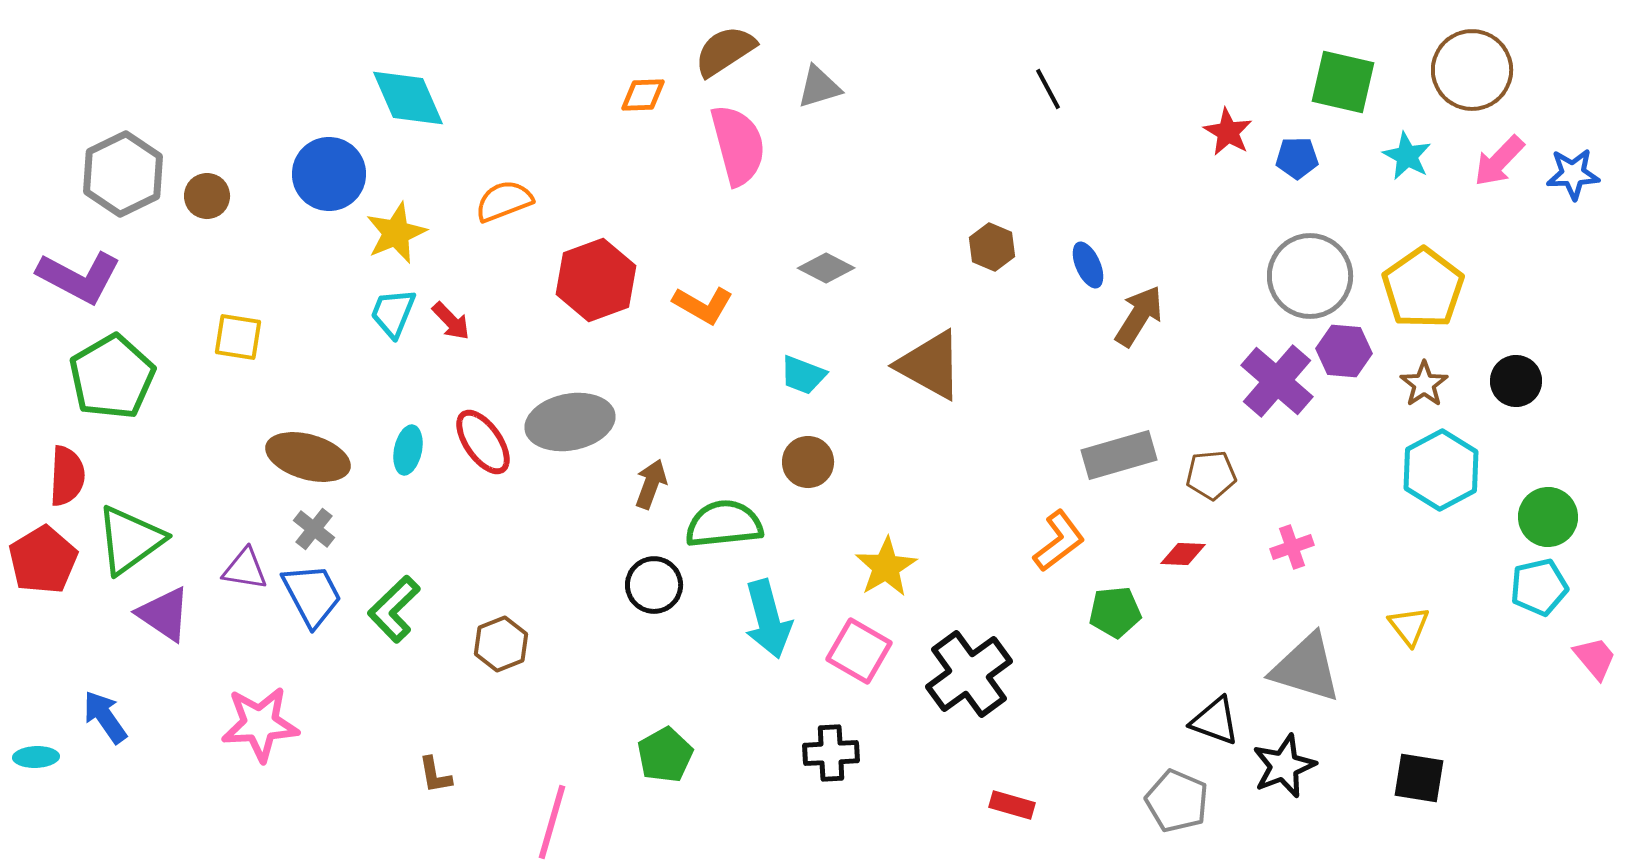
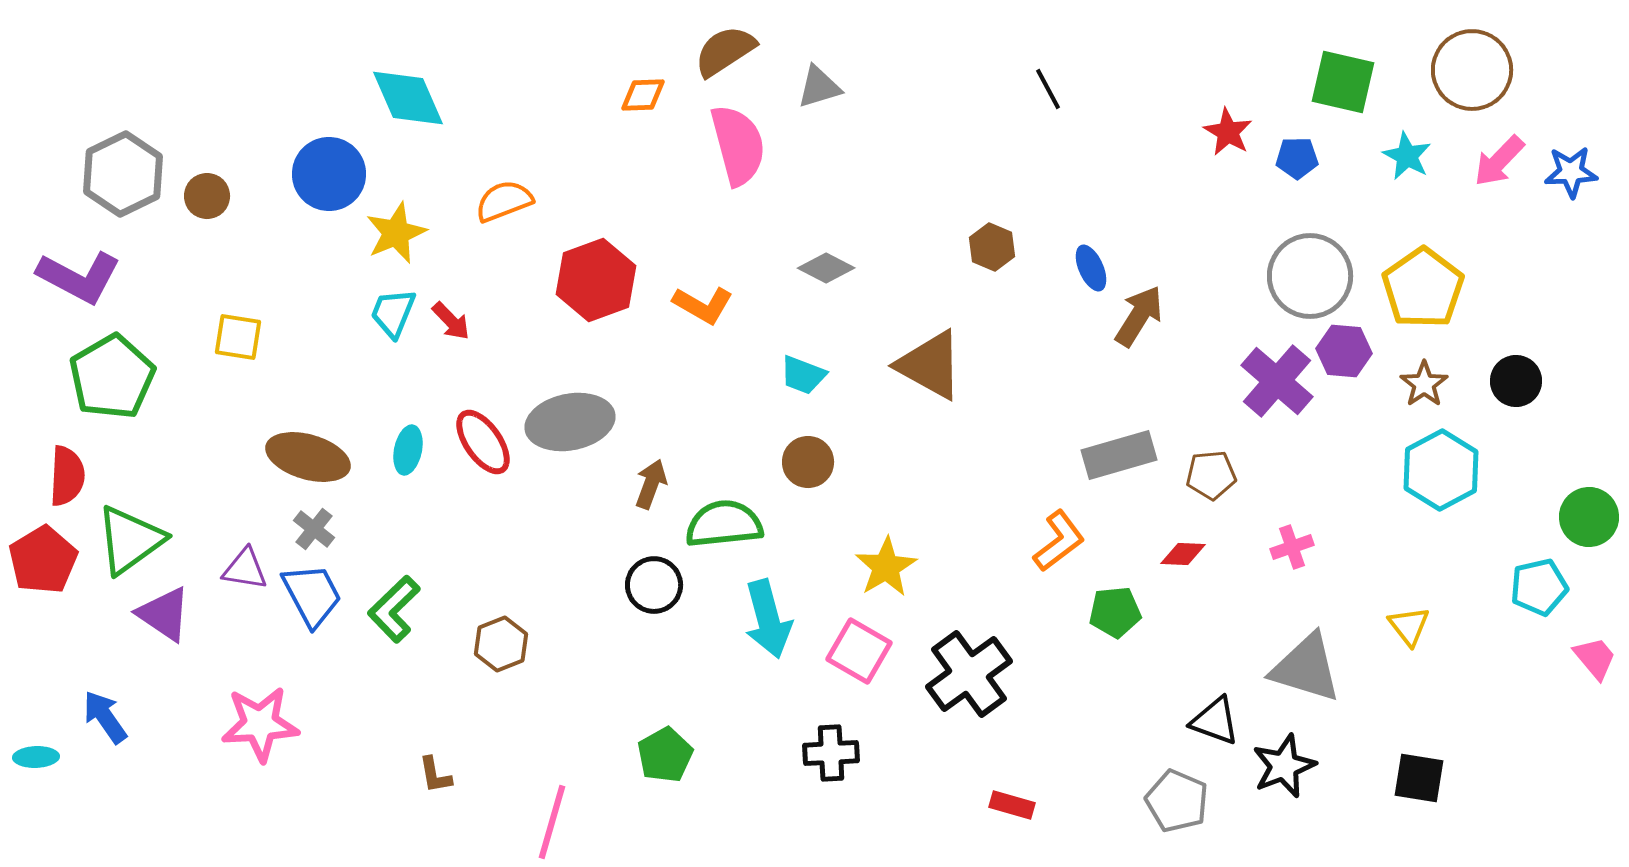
blue star at (1573, 174): moved 2 px left, 2 px up
blue ellipse at (1088, 265): moved 3 px right, 3 px down
green circle at (1548, 517): moved 41 px right
